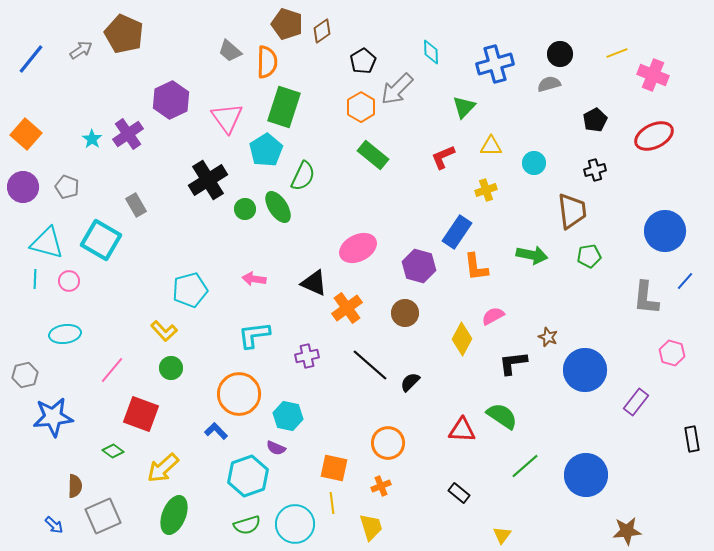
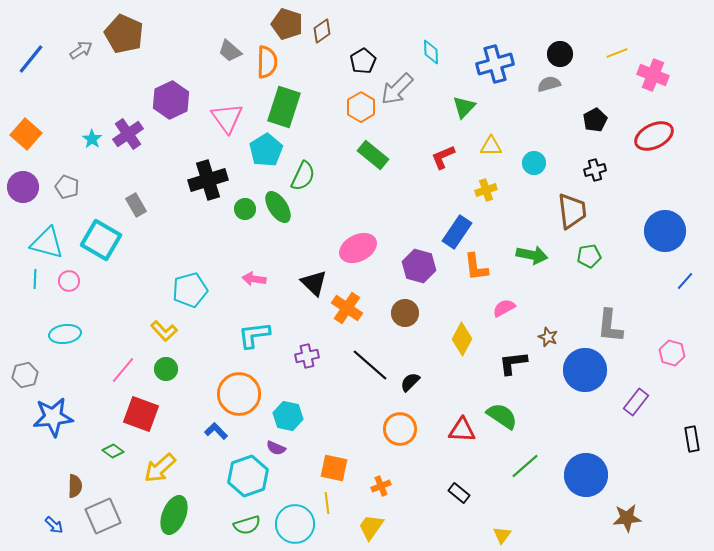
black cross at (208, 180): rotated 15 degrees clockwise
black triangle at (314, 283): rotated 20 degrees clockwise
gray L-shape at (646, 298): moved 36 px left, 28 px down
orange cross at (347, 308): rotated 20 degrees counterclockwise
pink semicircle at (493, 316): moved 11 px right, 8 px up
green circle at (171, 368): moved 5 px left, 1 px down
pink line at (112, 370): moved 11 px right
orange circle at (388, 443): moved 12 px right, 14 px up
yellow arrow at (163, 468): moved 3 px left
yellow line at (332, 503): moved 5 px left
yellow trapezoid at (371, 527): rotated 128 degrees counterclockwise
brown star at (627, 531): moved 13 px up
